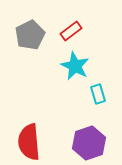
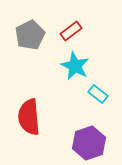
cyan rectangle: rotated 36 degrees counterclockwise
red semicircle: moved 25 px up
